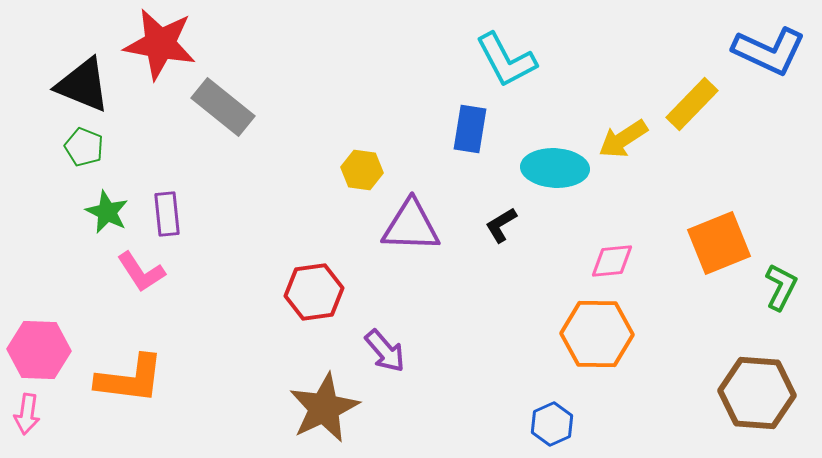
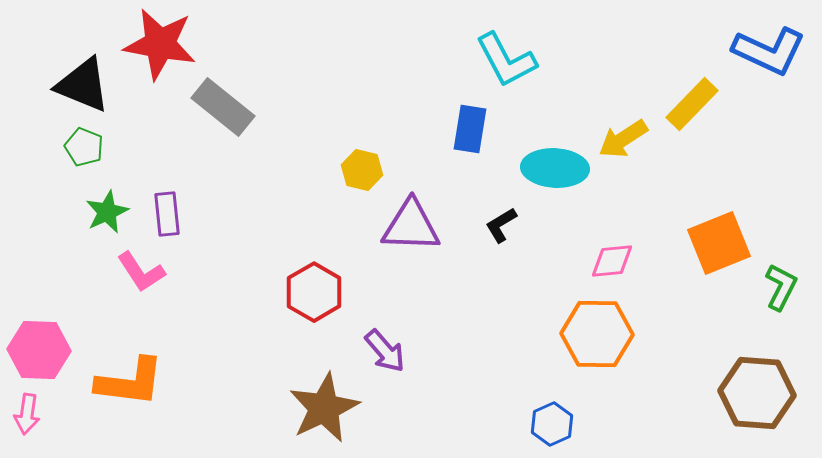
yellow hexagon: rotated 6 degrees clockwise
green star: rotated 21 degrees clockwise
red hexagon: rotated 22 degrees counterclockwise
orange L-shape: moved 3 px down
